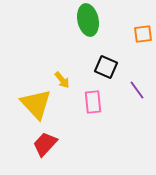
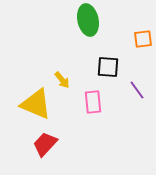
orange square: moved 5 px down
black square: moved 2 px right; rotated 20 degrees counterclockwise
yellow triangle: rotated 24 degrees counterclockwise
